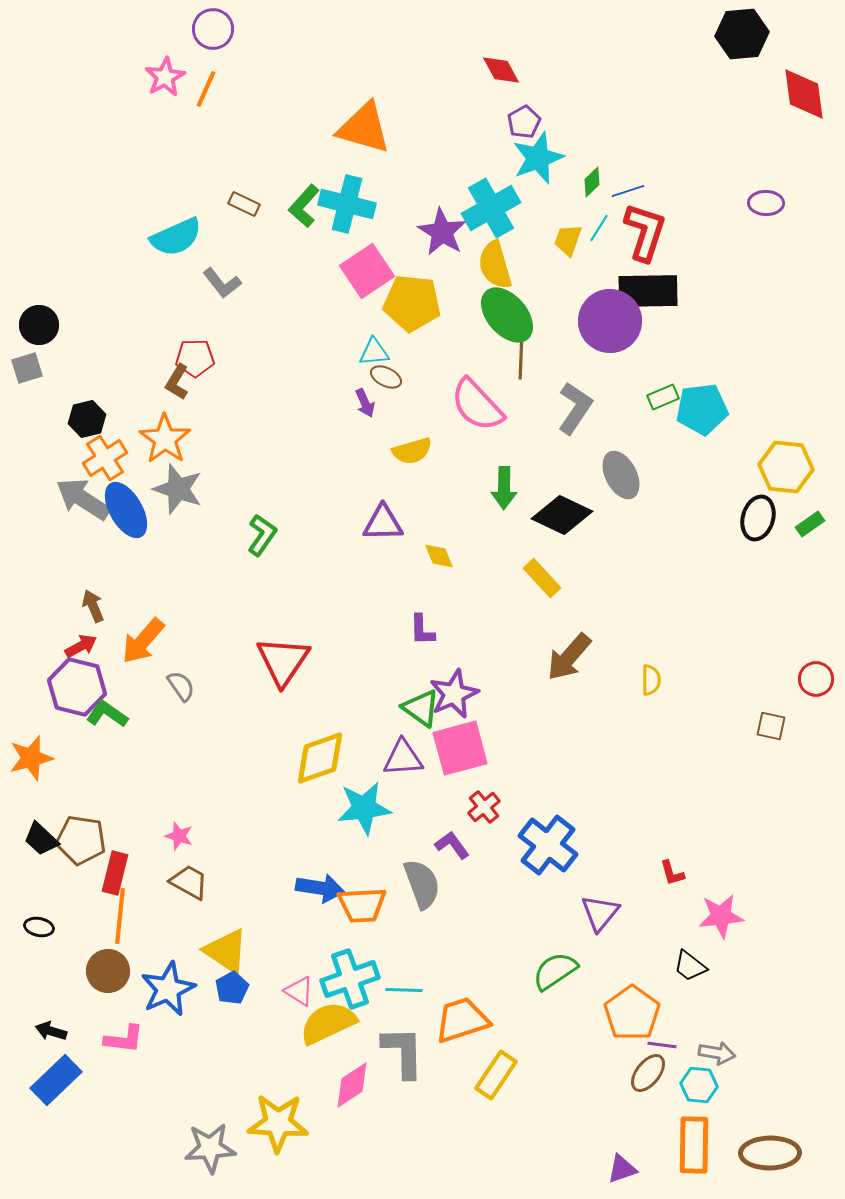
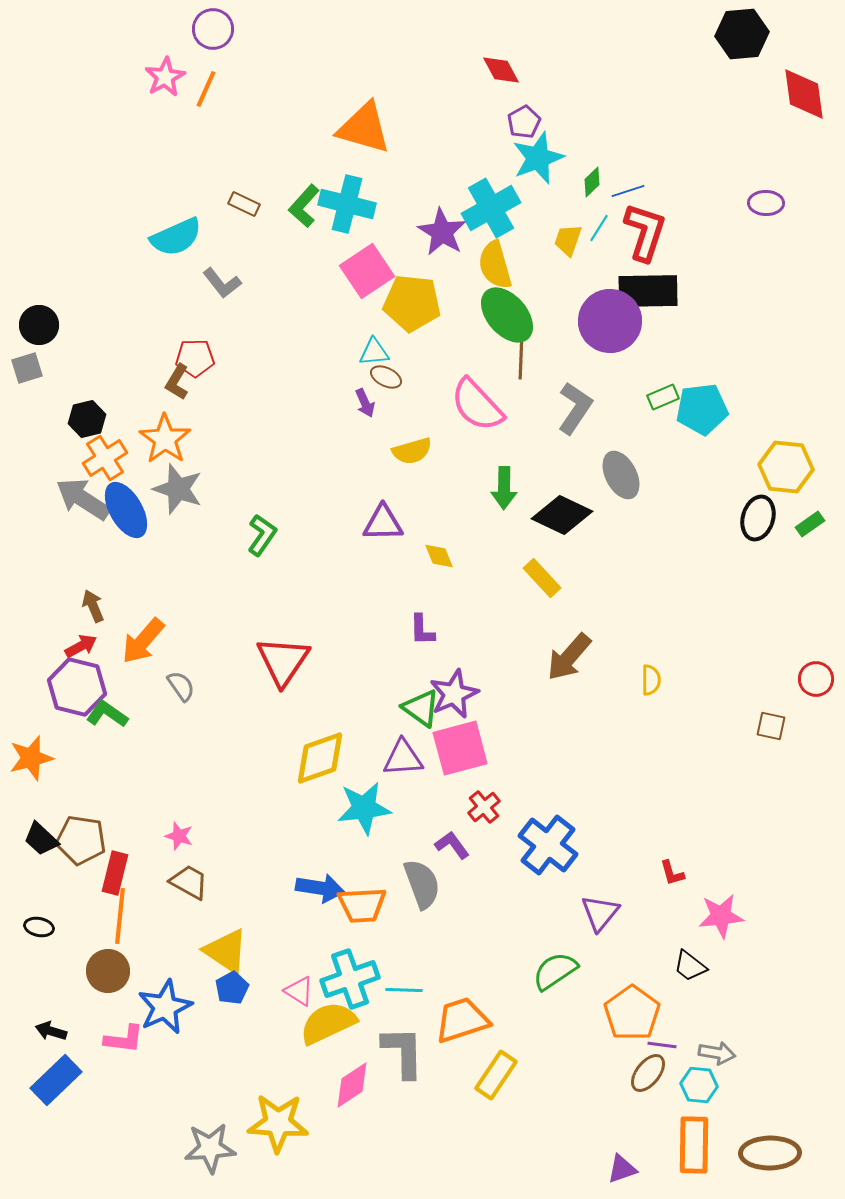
blue star at (168, 989): moved 3 px left, 18 px down
